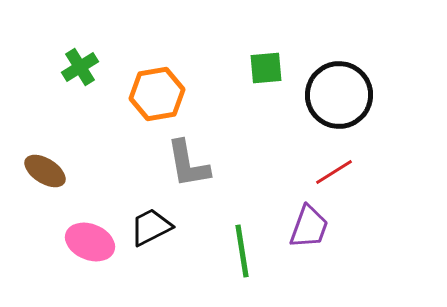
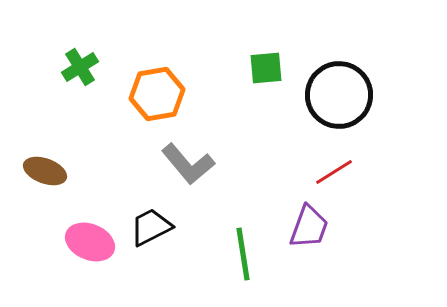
gray L-shape: rotated 30 degrees counterclockwise
brown ellipse: rotated 12 degrees counterclockwise
green line: moved 1 px right, 3 px down
